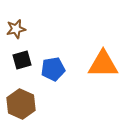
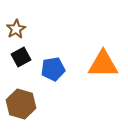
brown star: rotated 18 degrees counterclockwise
black square: moved 1 px left, 3 px up; rotated 12 degrees counterclockwise
brown hexagon: rotated 8 degrees counterclockwise
